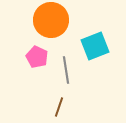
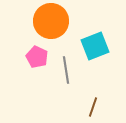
orange circle: moved 1 px down
brown line: moved 34 px right
